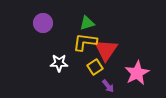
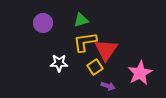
green triangle: moved 6 px left, 3 px up
yellow L-shape: rotated 15 degrees counterclockwise
pink star: moved 3 px right
purple arrow: rotated 32 degrees counterclockwise
